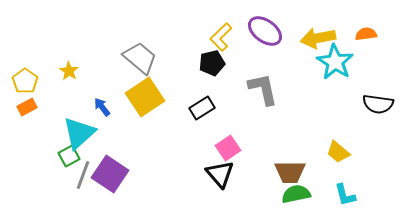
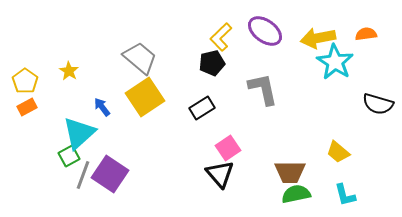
black semicircle: rotated 8 degrees clockwise
